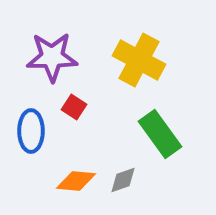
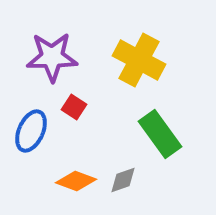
blue ellipse: rotated 24 degrees clockwise
orange diamond: rotated 15 degrees clockwise
